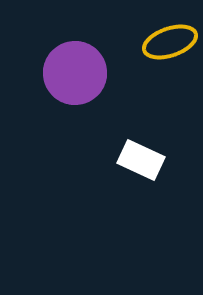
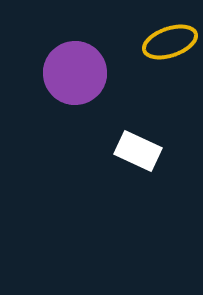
white rectangle: moved 3 px left, 9 px up
